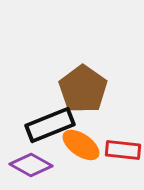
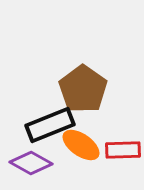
red rectangle: rotated 8 degrees counterclockwise
purple diamond: moved 2 px up
